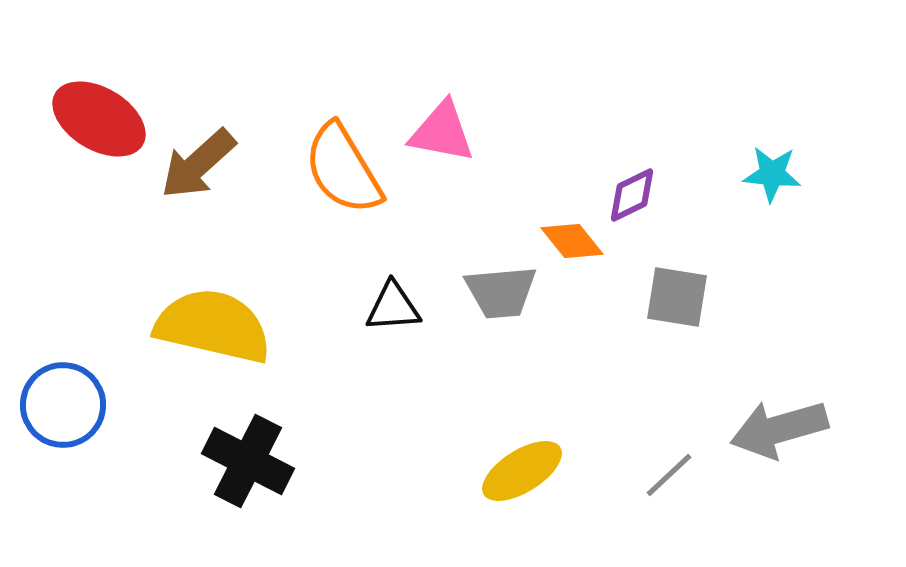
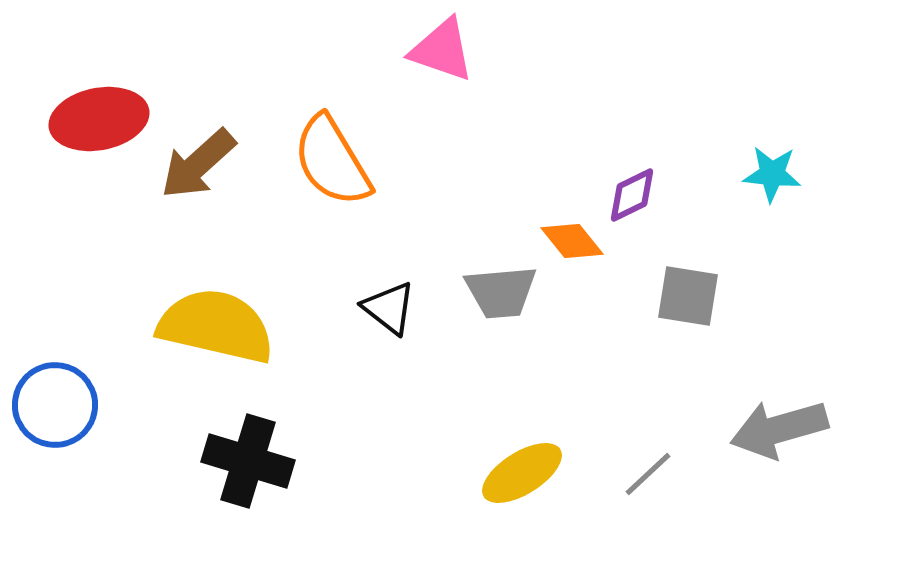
red ellipse: rotated 42 degrees counterclockwise
pink triangle: moved 82 px up; rotated 8 degrees clockwise
orange semicircle: moved 11 px left, 8 px up
gray square: moved 11 px right, 1 px up
black triangle: moved 4 px left, 1 px down; rotated 42 degrees clockwise
yellow semicircle: moved 3 px right
blue circle: moved 8 px left
black cross: rotated 10 degrees counterclockwise
yellow ellipse: moved 2 px down
gray line: moved 21 px left, 1 px up
